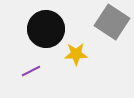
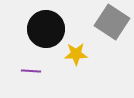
purple line: rotated 30 degrees clockwise
